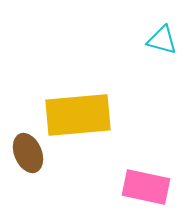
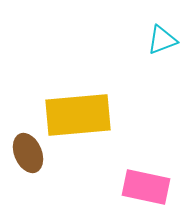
cyan triangle: rotated 36 degrees counterclockwise
